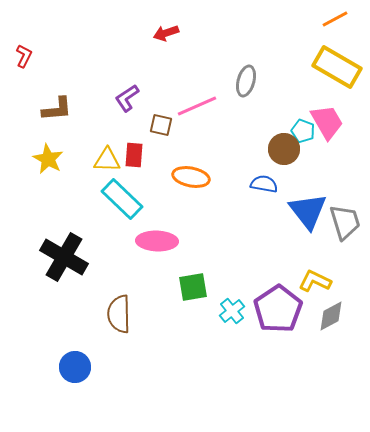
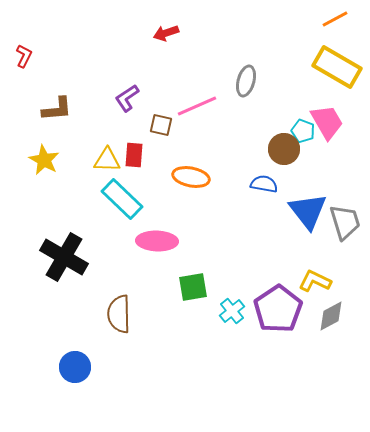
yellow star: moved 4 px left, 1 px down
